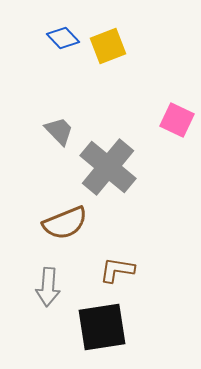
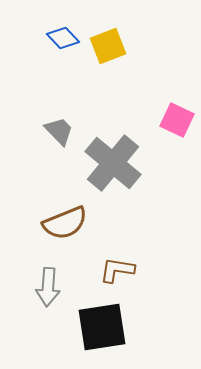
gray cross: moved 5 px right, 4 px up
